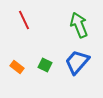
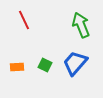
green arrow: moved 2 px right
blue trapezoid: moved 2 px left, 1 px down
orange rectangle: rotated 40 degrees counterclockwise
